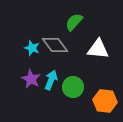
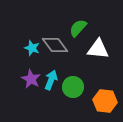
green semicircle: moved 4 px right, 6 px down
